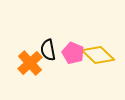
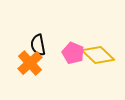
black semicircle: moved 10 px left, 5 px up
